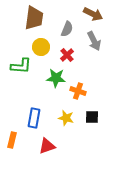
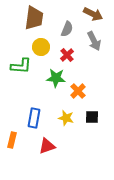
orange cross: rotated 28 degrees clockwise
